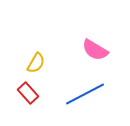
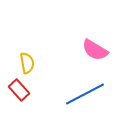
yellow semicircle: moved 9 px left; rotated 40 degrees counterclockwise
red rectangle: moved 9 px left, 3 px up
